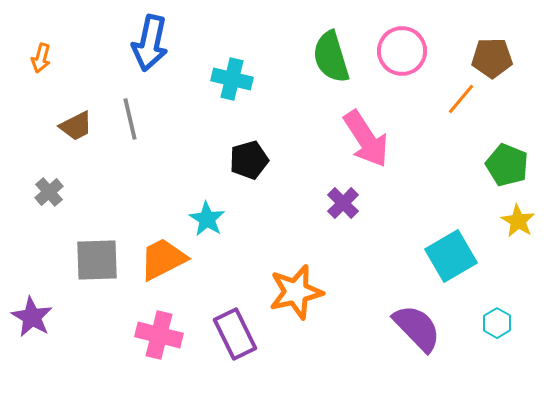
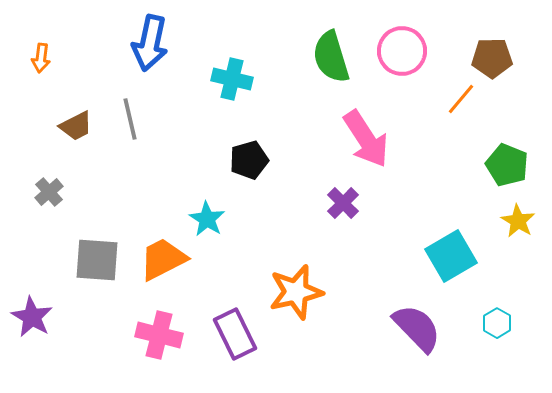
orange arrow: rotated 8 degrees counterclockwise
gray square: rotated 6 degrees clockwise
